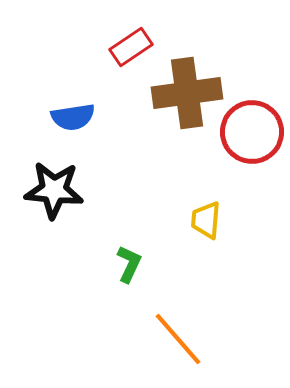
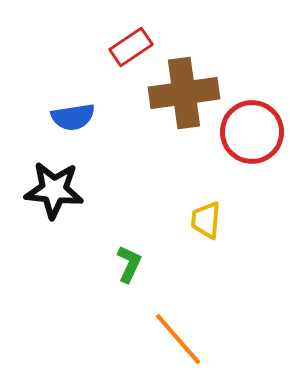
brown cross: moved 3 px left
